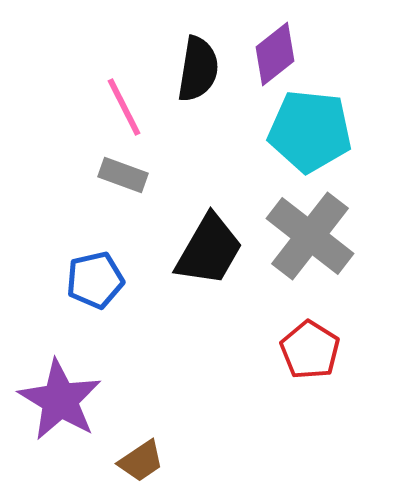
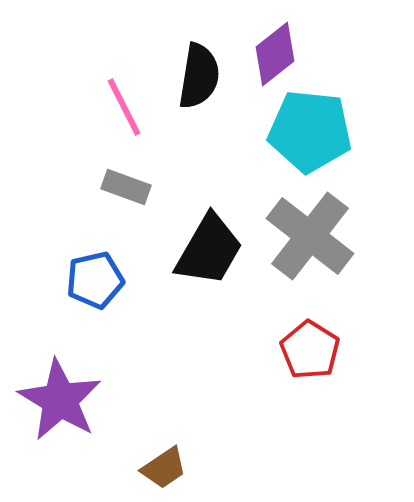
black semicircle: moved 1 px right, 7 px down
gray rectangle: moved 3 px right, 12 px down
brown trapezoid: moved 23 px right, 7 px down
